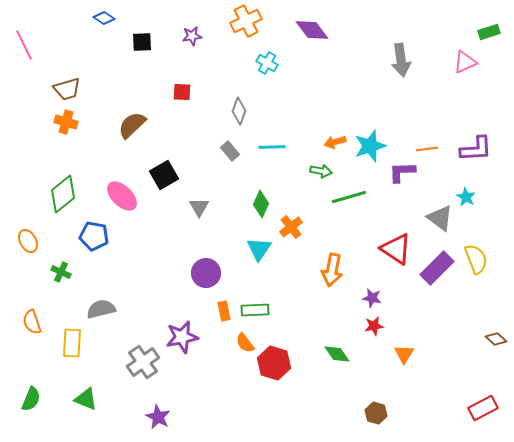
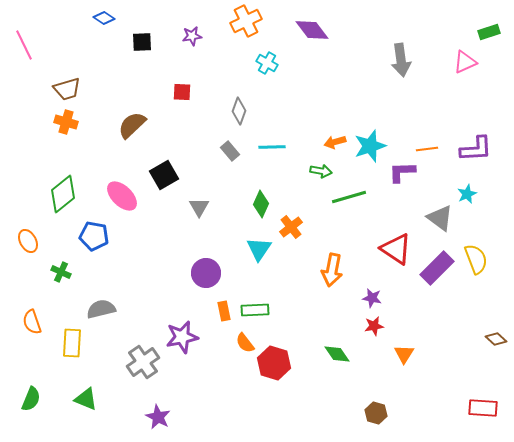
cyan star at (466, 197): moved 1 px right, 3 px up; rotated 18 degrees clockwise
red rectangle at (483, 408): rotated 32 degrees clockwise
